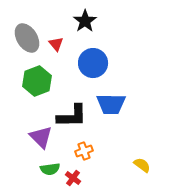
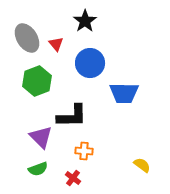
blue circle: moved 3 px left
blue trapezoid: moved 13 px right, 11 px up
orange cross: rotated 24 degrees clockwise
green semicircle: moved 12 px left; rotated 12 degrees counterclockwise
